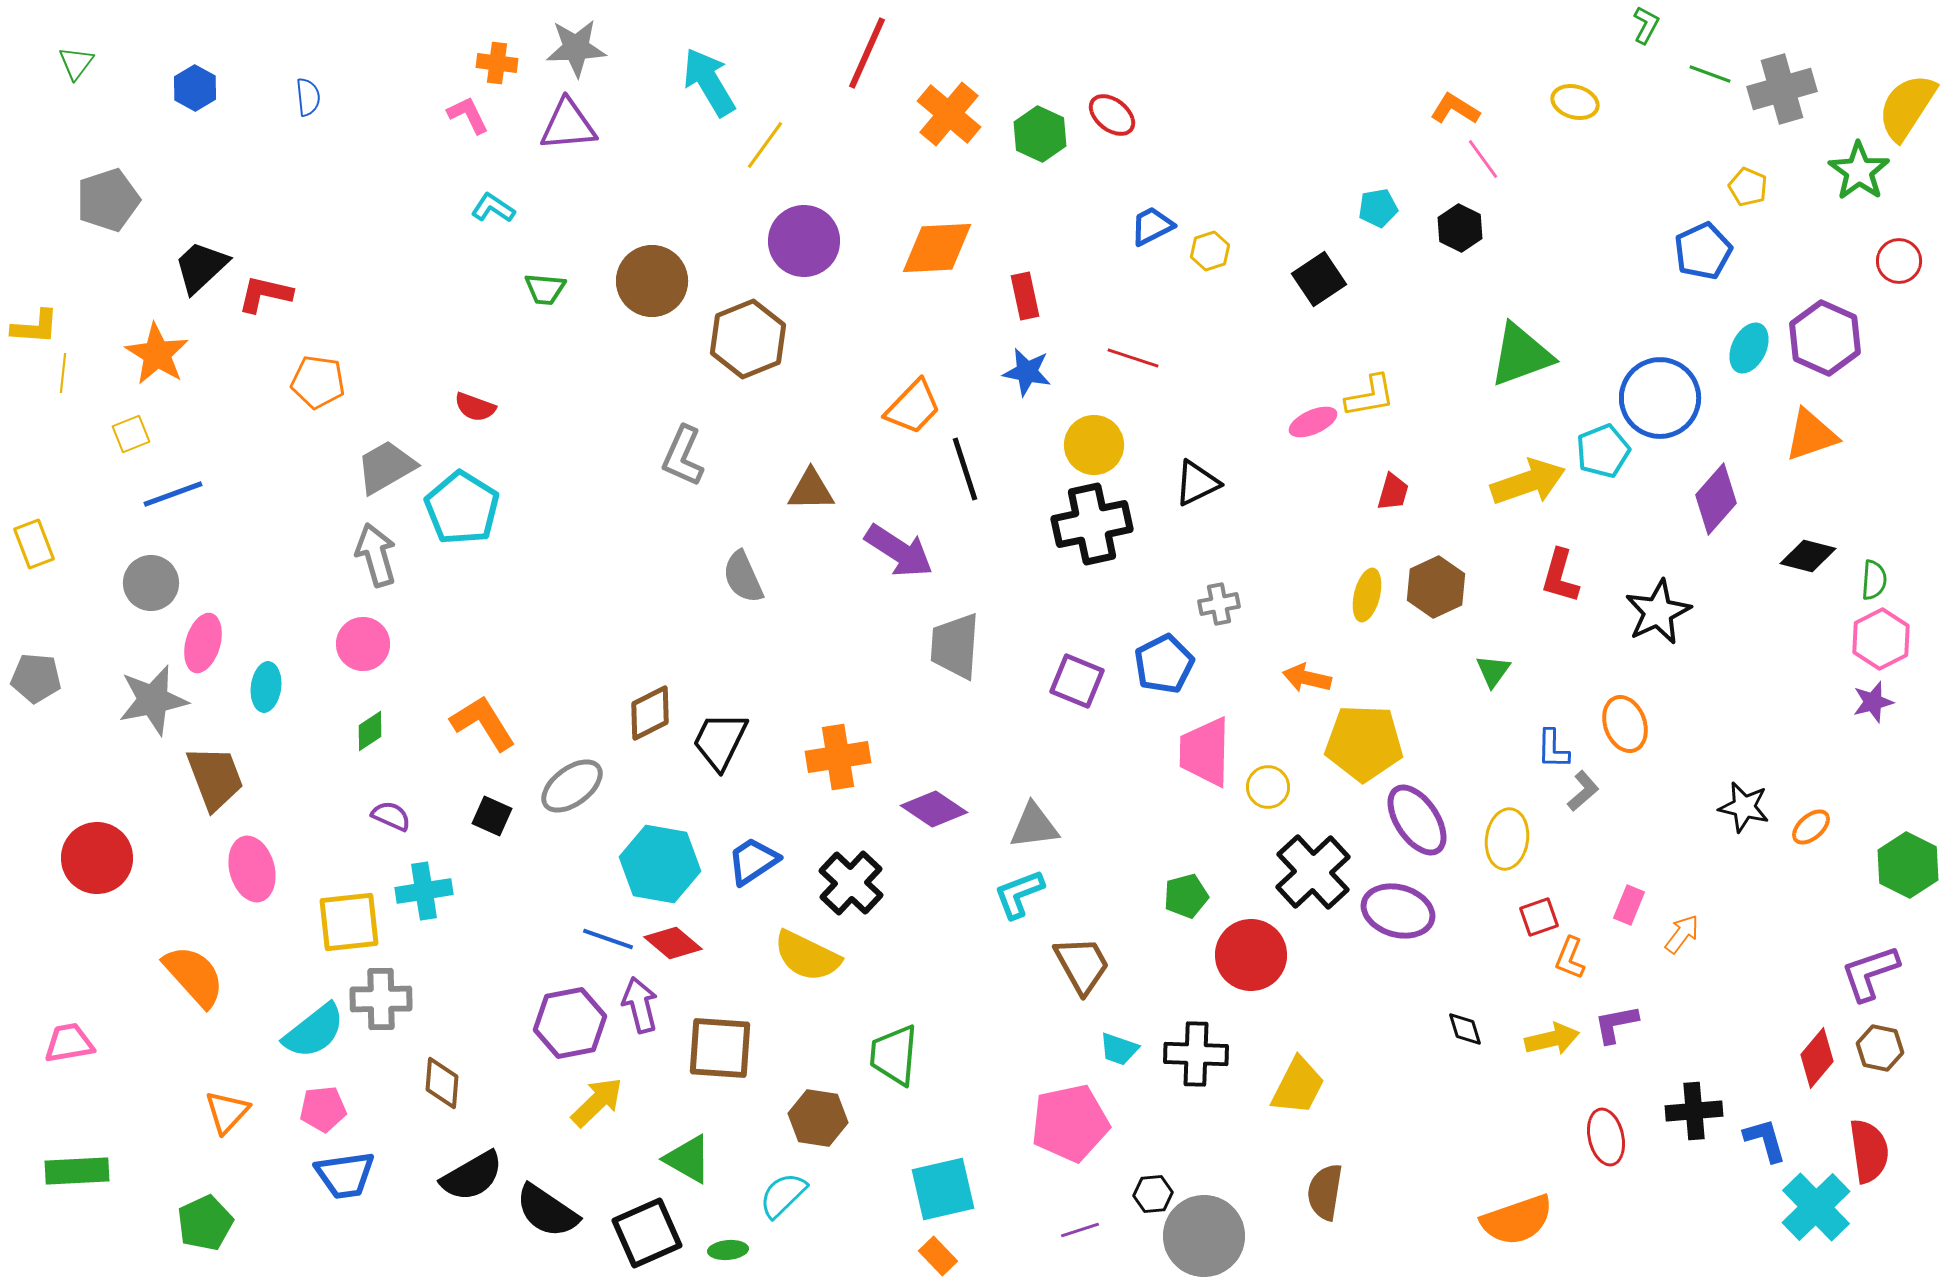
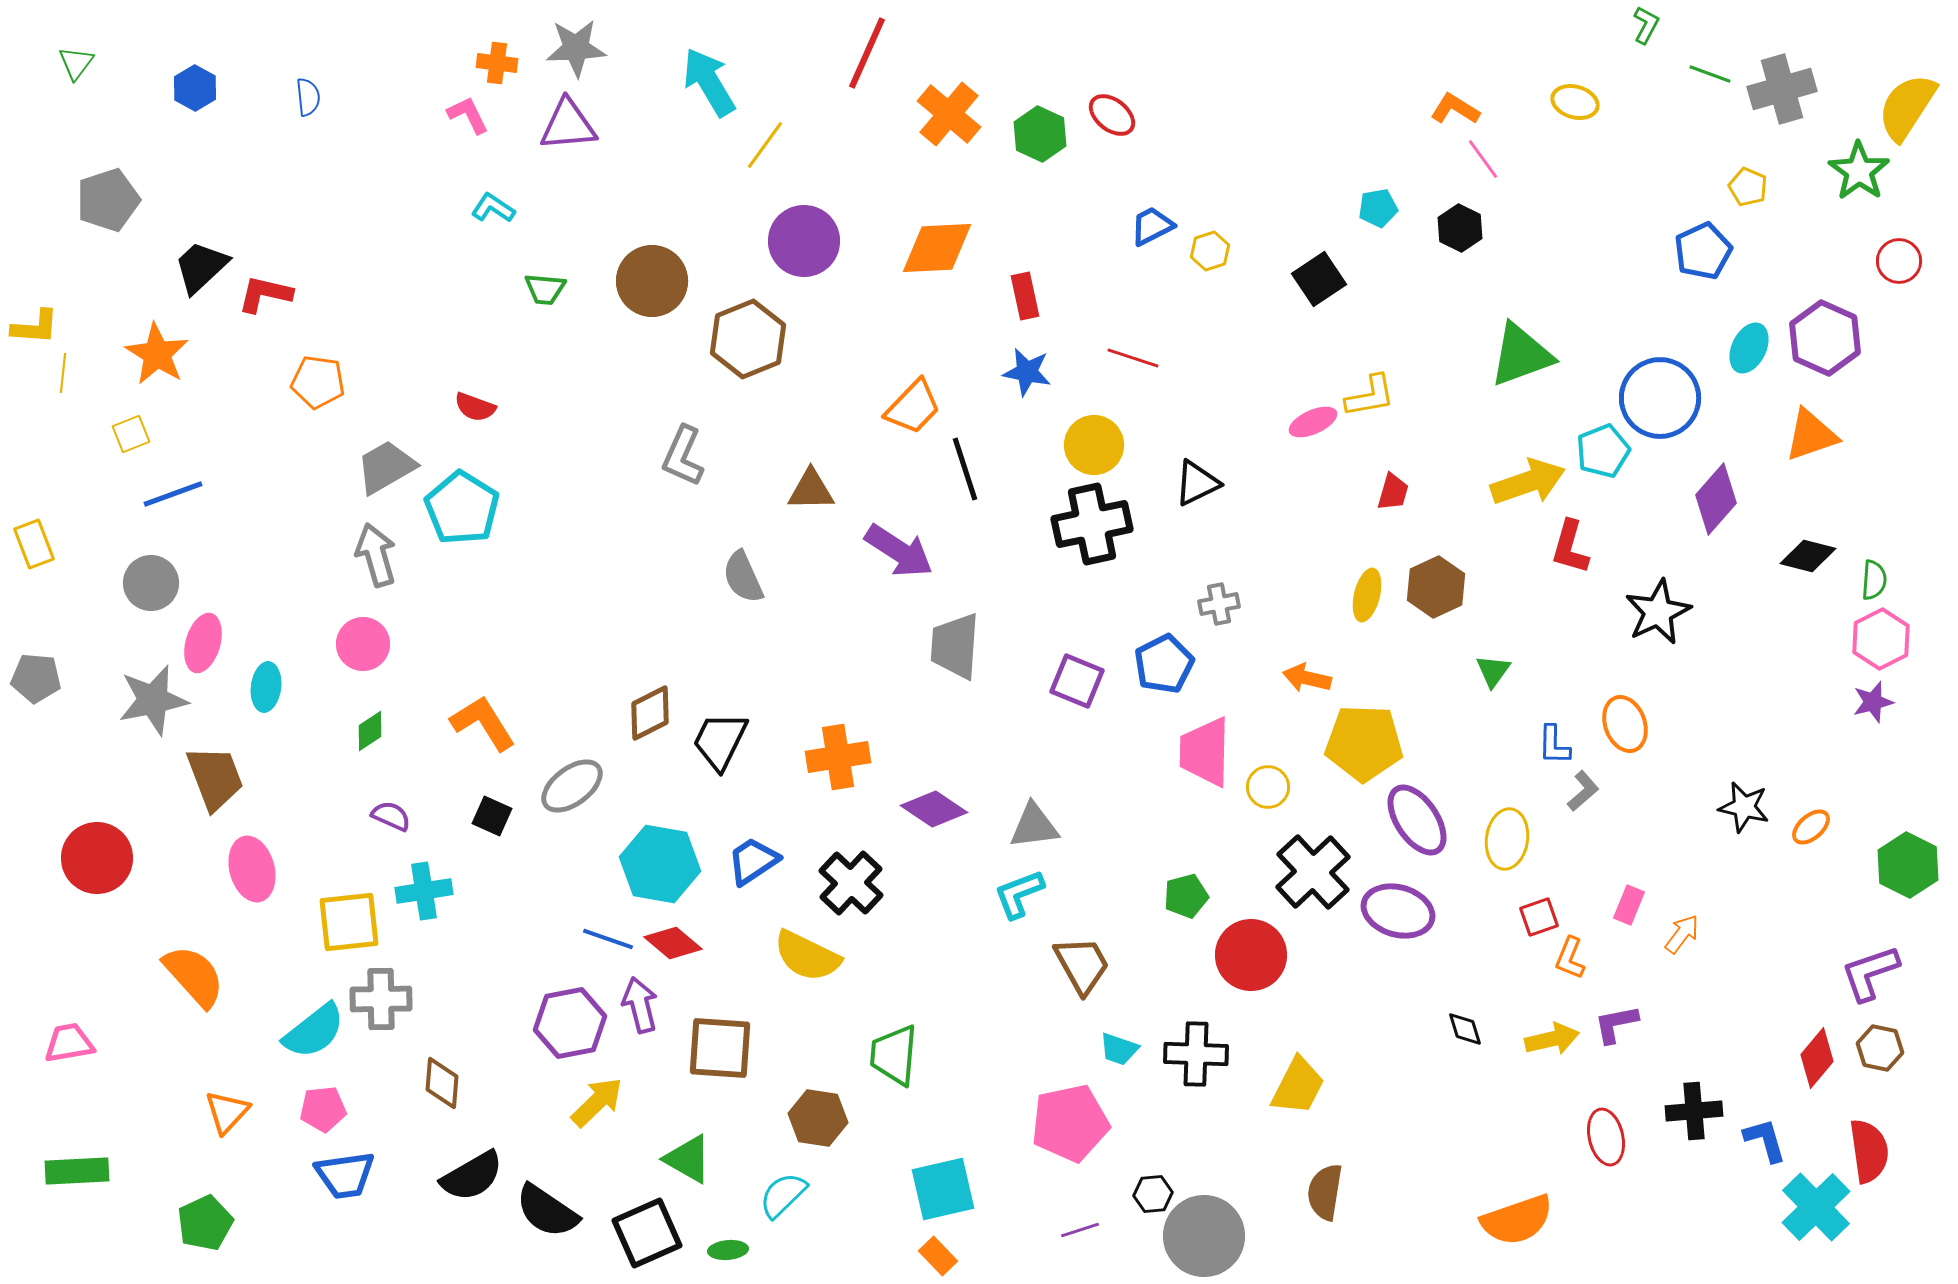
red L-shape at (1560, 576): moved 10 px right, 29 px up
blue L-shape at (1553, 749): moved 1 px right, 4 px up
